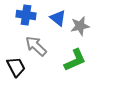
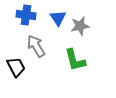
blue triangle: rotated 18 degrees clockwise
gray arrow: rotated 15 degrees clockwise
green L-shape: rotated 100 degrees clockwise
